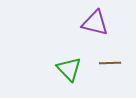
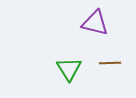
green triangle: rotated 12 degrees clockwise
